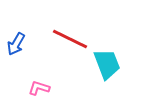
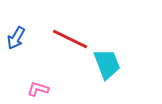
blue arrow: moved 6 px up
pink L-shape: moved 1 px left, 1 px down
